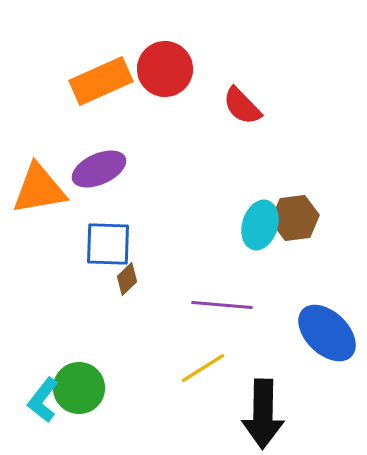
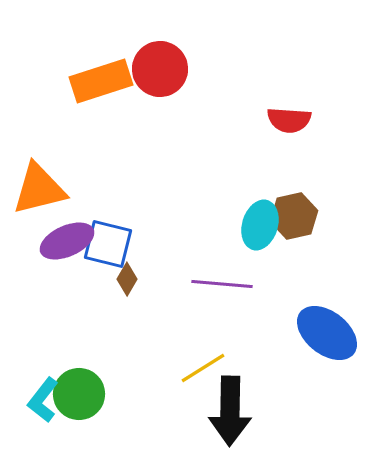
red circle: moved 5 px left
orange rectangle: rotated 6 degrees clockwise
red semicircle: moved 47 px right, 14 px down; rotated 42 degrees counterclockwise
purple ellipse: moved 32 px left, 72 px down
orange triangle: rotated 4 degrees counterclockwise
brown hexagon: moved 1 px left, 2 px up; rotated 6 degrees counterclockwise
blue square: rotated 12 degrees clockwise
brown diamond: rotated 16 degrees counterclockwise
purple line: moved 21 px up
blue ellipse: rotated 6 degrees counterclockwise
green circle: moved 6 px down
black arrow: moved 33 px left, 3 px up
